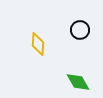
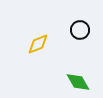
yellow diamond: rotated 65 degrees clockwise
